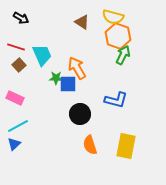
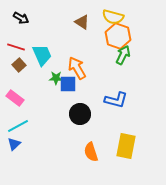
pink rectangle: rotated 12 degrees clockwise
orange semicircle: moved 1 px right, 7 px down
